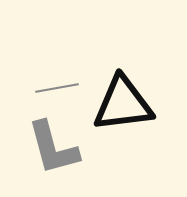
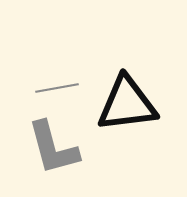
black triangle: moved 4 px right
